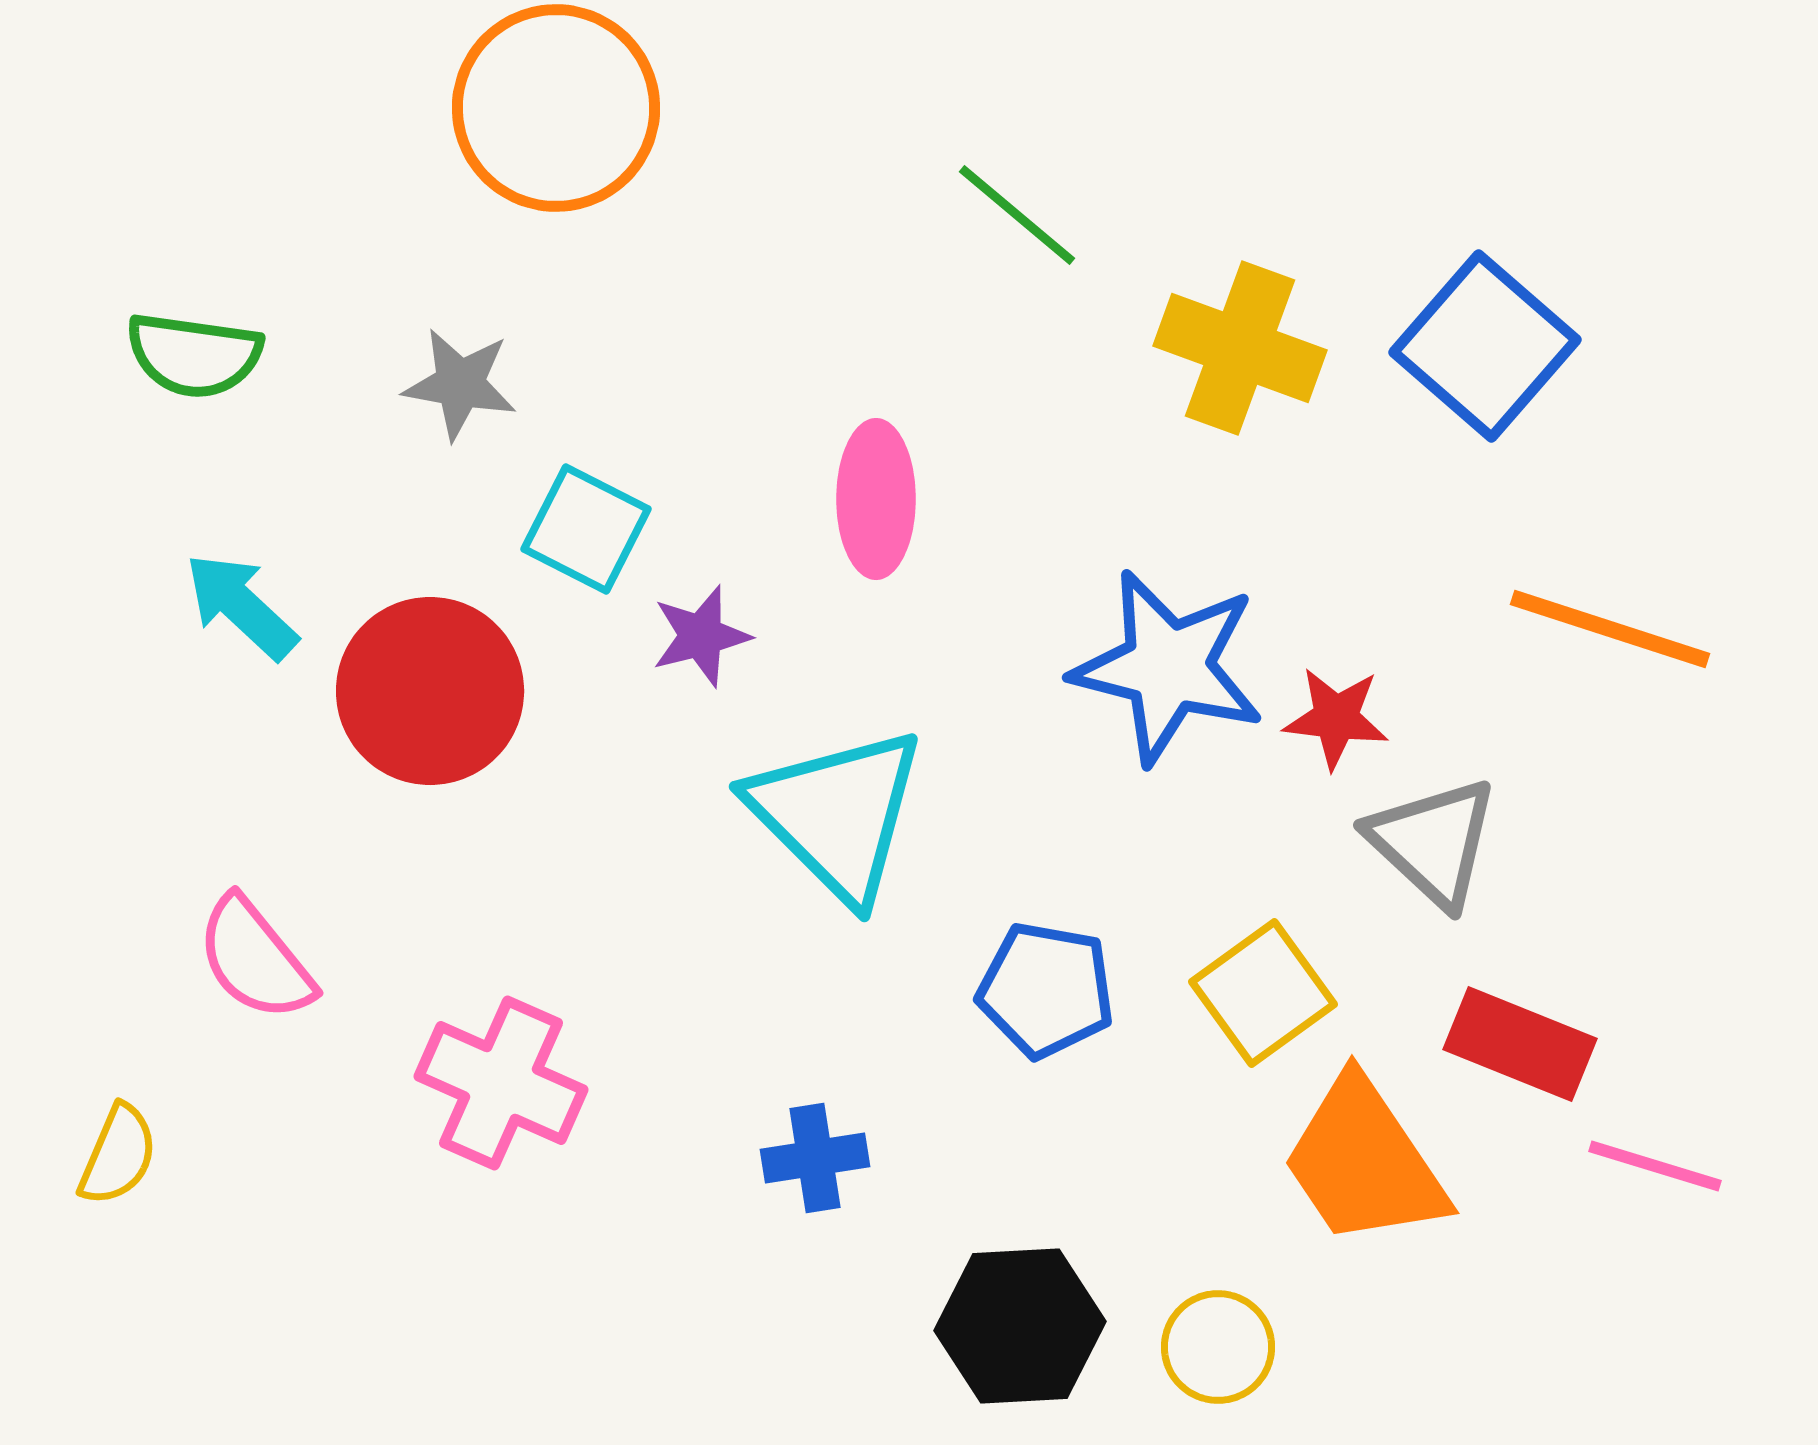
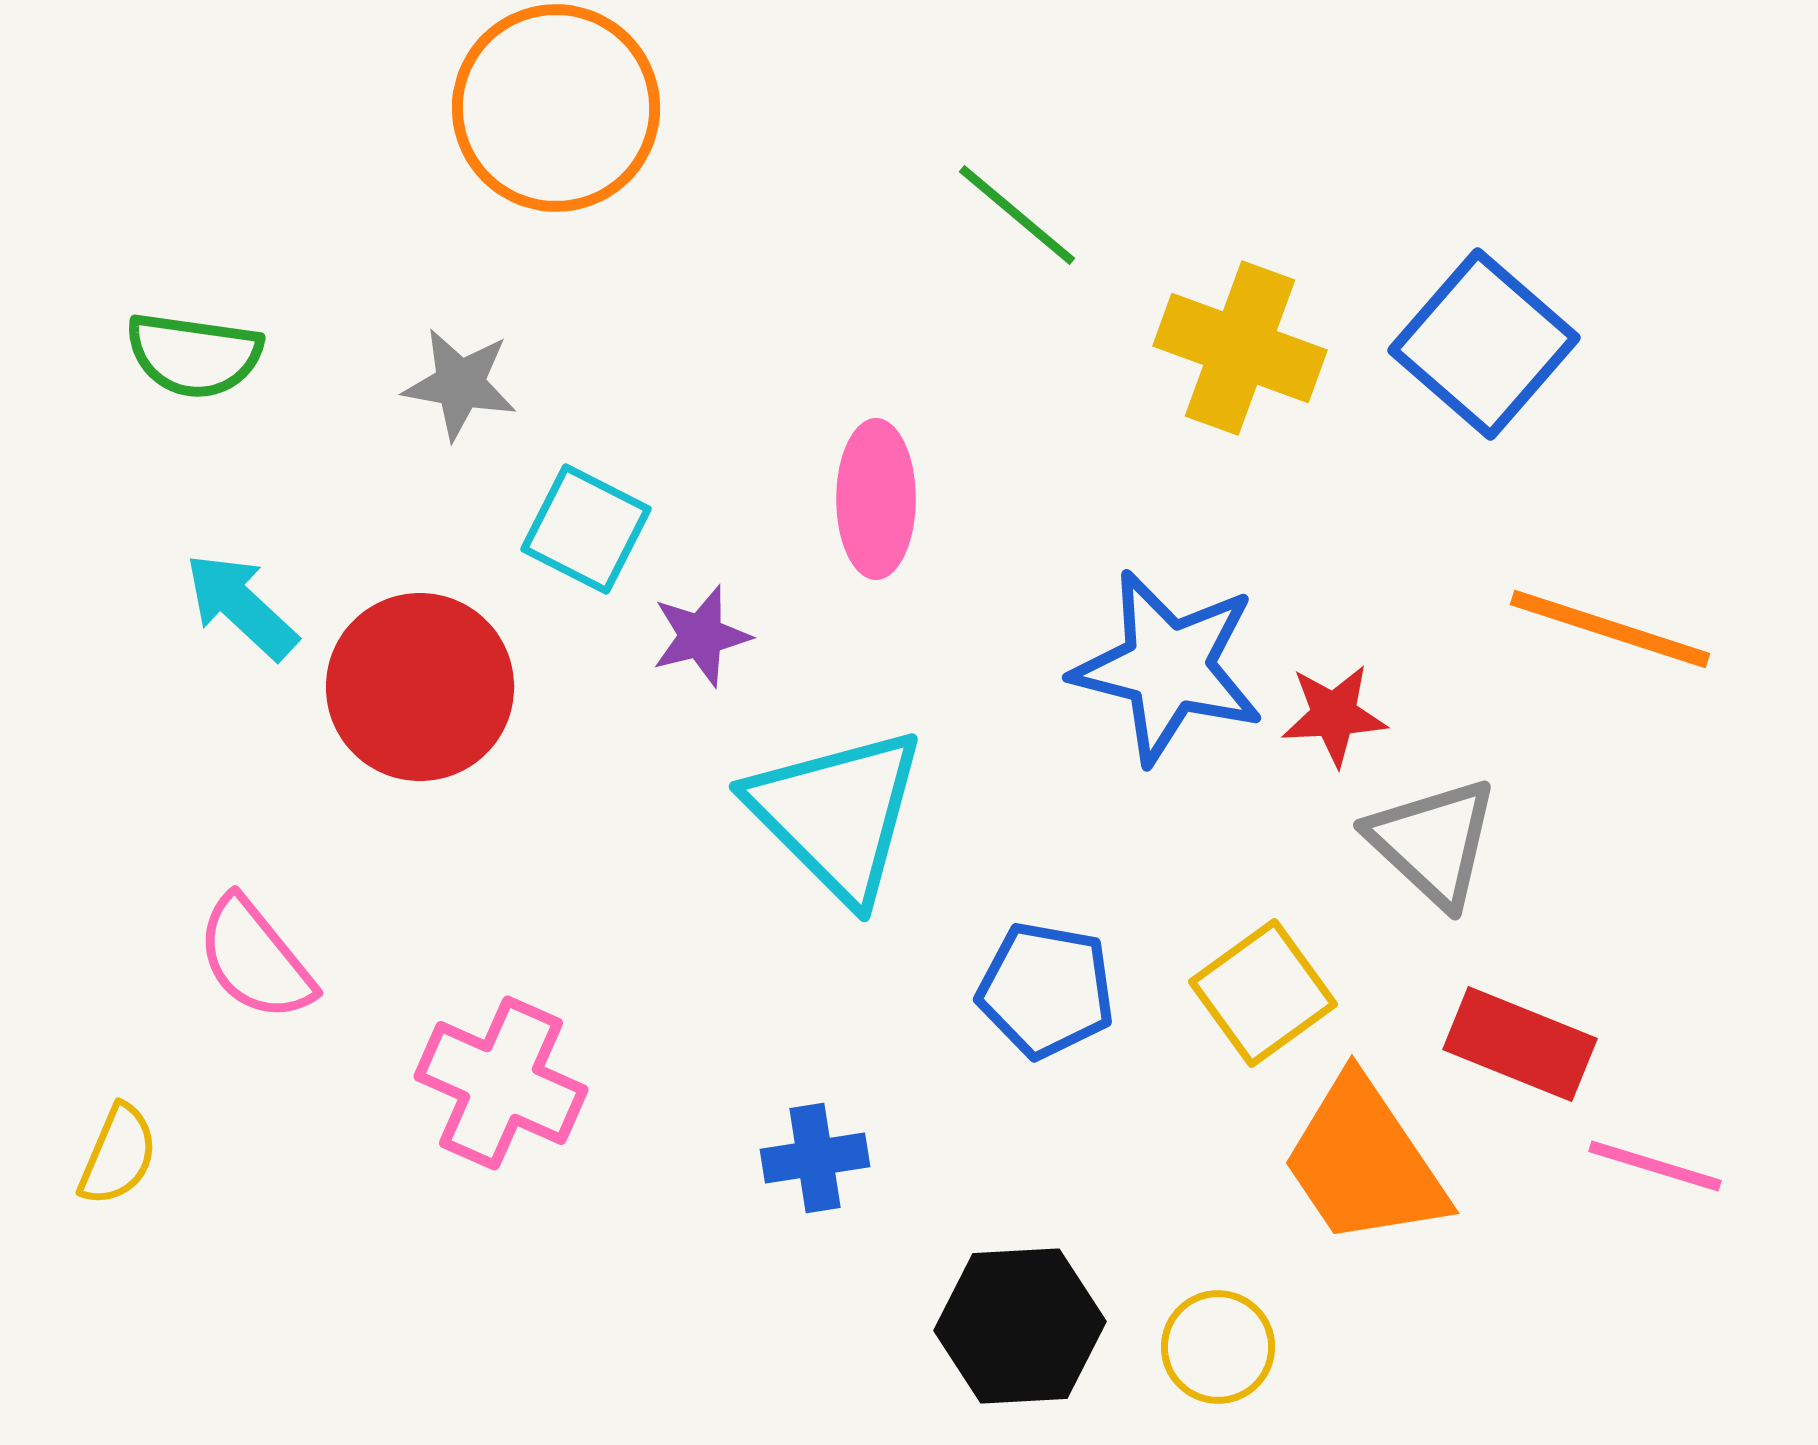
blue square: moved 1 px left, 2 px up
red circle: moved 10 px left, 4 px up
red star: moved 2 px left, 3 px up; rotated 10 degrees counterclockwise
